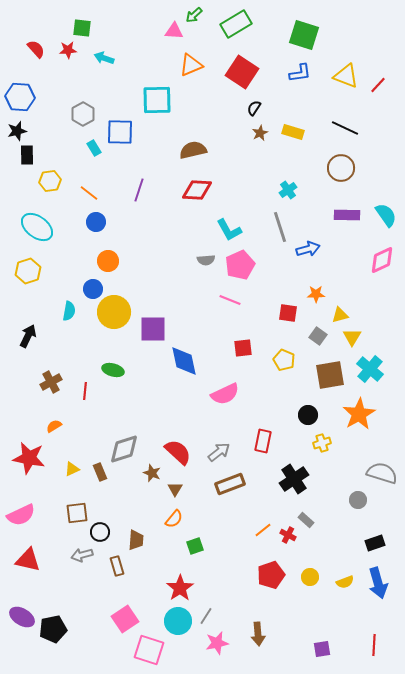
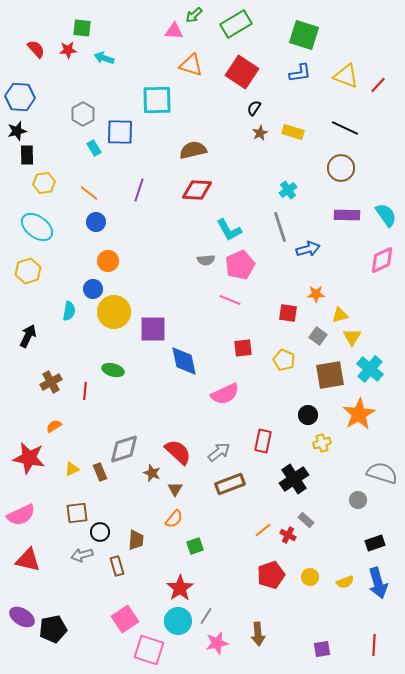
orange triangle at (191, 65): rotated 40 degrees clockwise
yellow hexagon at (50, 181): moved 6 px left, 2 px down
